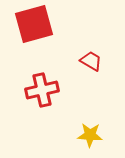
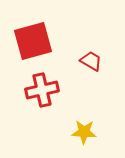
red square: moved 1 px left, 17 px down
yellow star: moved 6 px left, 3 px up
